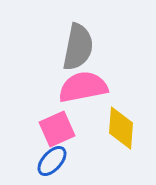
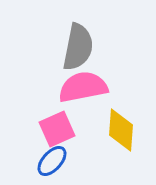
yellow diamond: moved 2 px down
